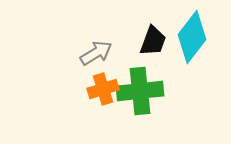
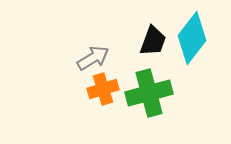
cyan diamond: moved 1 px down
gray arrow: moved 3 px left, 5 px down
green cross: moved 9 px right, 2 px down; rotated 9 degrees counterclockwise
